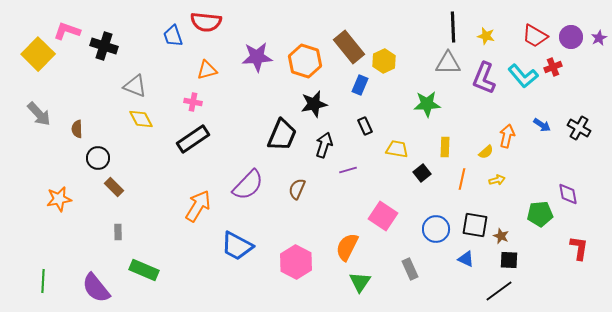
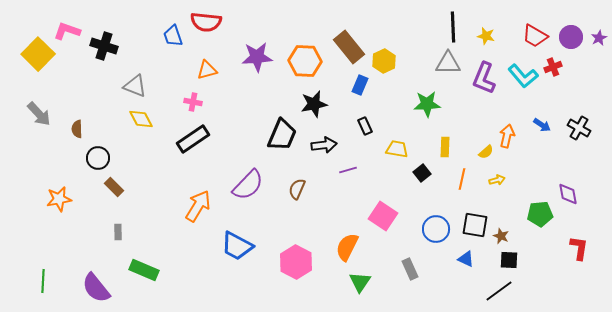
orange hexagon at (305, 61): rotated 16 degrees counterclockwise
black arrow at (324, 145): rotated 65 degrees clockwise
